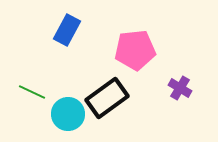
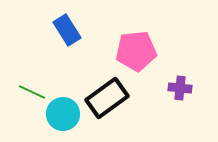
blue rectangle: rotated 60 degrees counterclockwise
pink pentagon: moved 1 px right, 1 px down
purple cross: rotated 25 degrees counterclockwise
cyan circle: moved 5 px left
